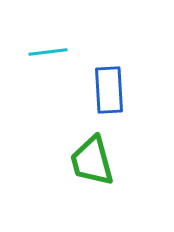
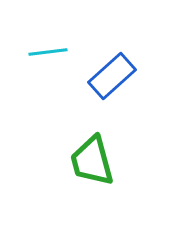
blue rectangle: moved 3 px right, 14 px up; rotated 51 degrees clockwise
